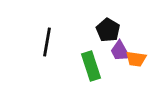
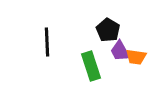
black line: rotated 12 degrees counterclockwise
orange trapezoid: moved 2 px up
